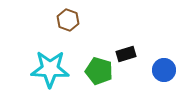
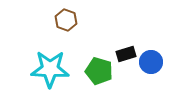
brown hexagon: moved 2 px left
blue circle: moved 13 px left, 8 px up
